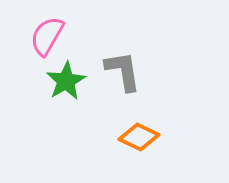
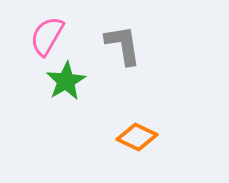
gray L-shape: moved 26 px up
orange diamond: moved 2 px left
